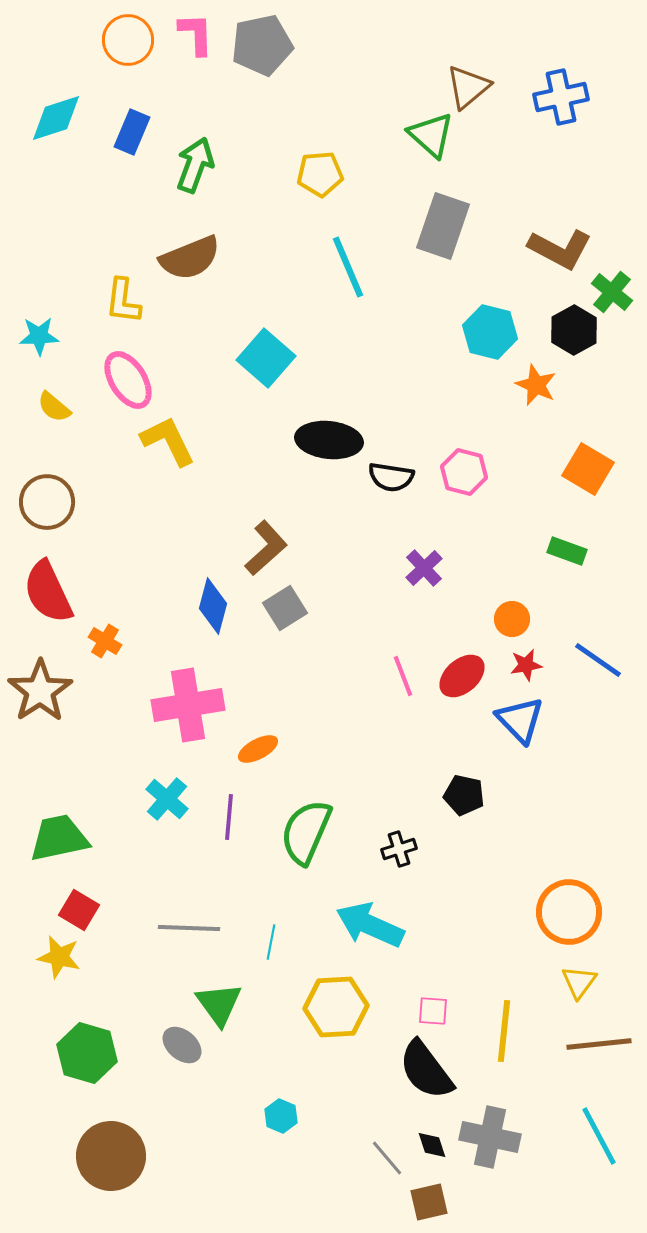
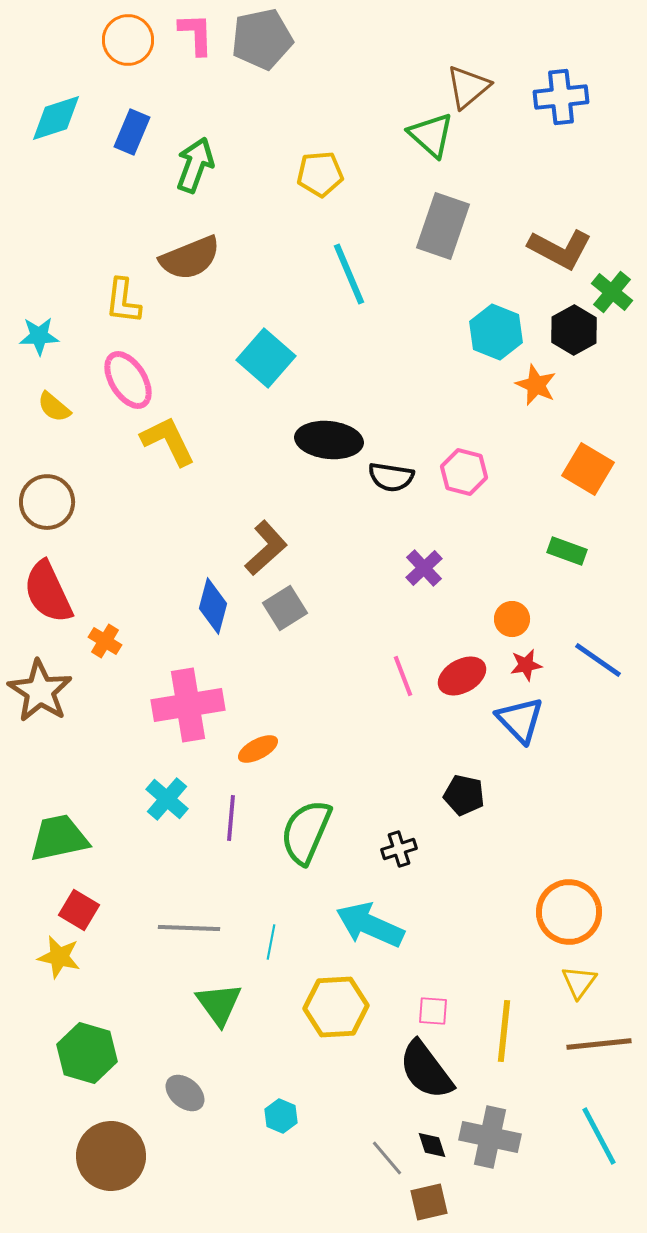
gray pentagon at (262, 45): moved 6 px up
blue cross at (561, 97): rotated 6 degrees clockwise
cyan line at (348, 267): moved 1 px right, 7 px down
cyan hexagon at (490, 332): moved 6 px right; rotated 8 degrees clockwise
red ellipse at (462, 676): rotated 12 degrees clockwise
brown star at (40, 691): rotated 6 degrees counterclockwise
purple line at (229, 817): moved 2 px right, 1 px down
gray ellipse at (182, 1045): moved 3 px right, 48 px down
